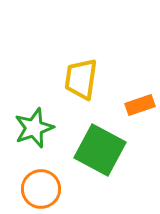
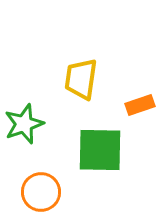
green star: moved 10 px left, 4 px up
green square: rotated 27 degrees counterclockwise
orange circle: moved 3 px down
